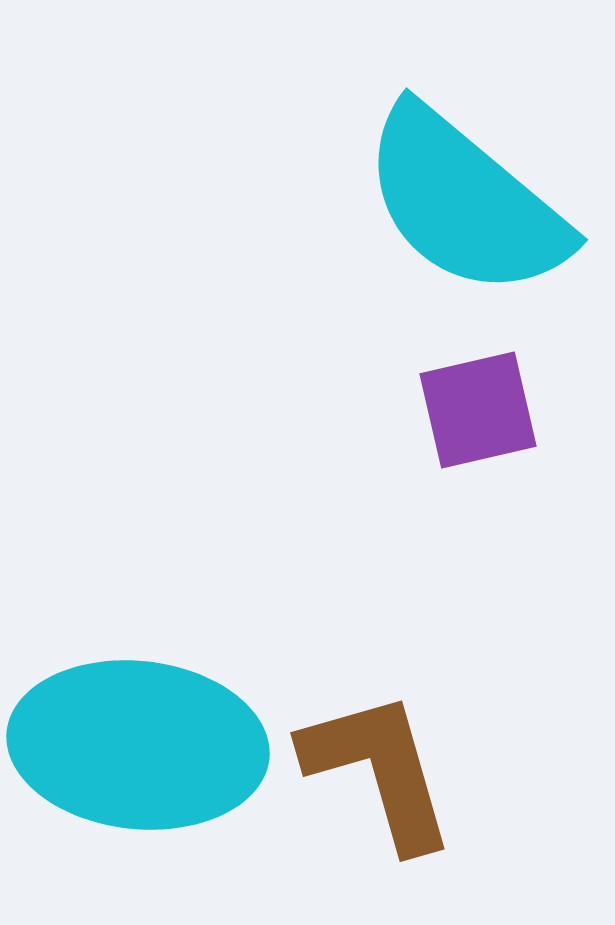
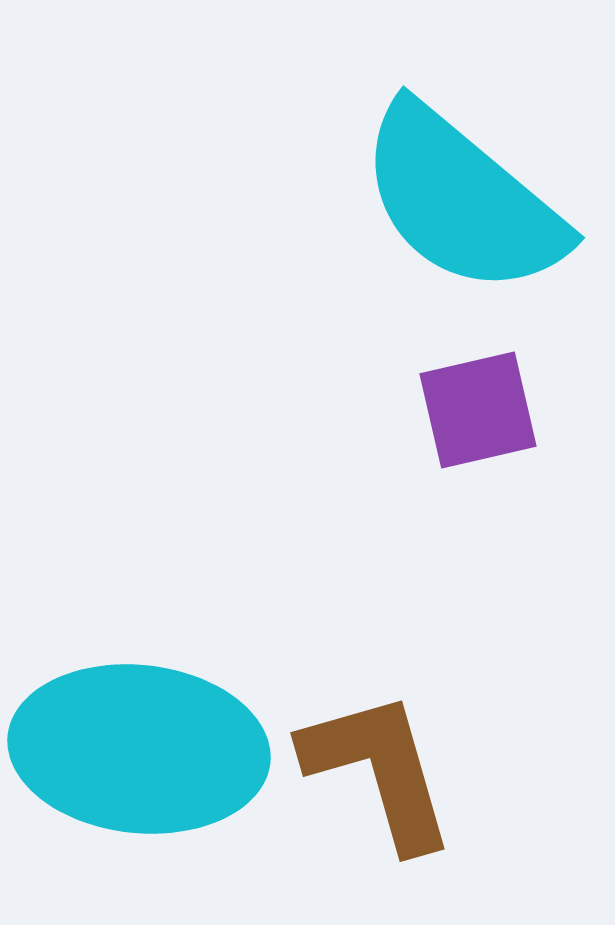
cyan semicircle: moved 3 px left, 2 px up
cyan ellipse: moved 1 px right, 4 px down
